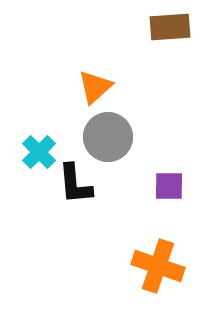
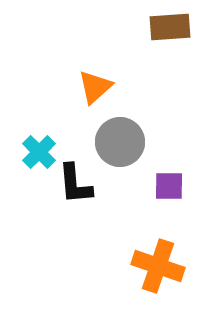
gray circle: moved 12 px right, 5 px down
